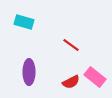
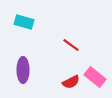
purple ellipse: moved 6 px left, 2 px up
